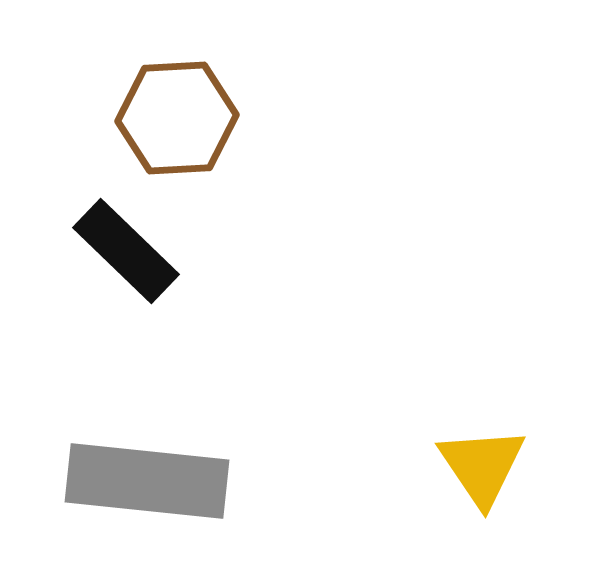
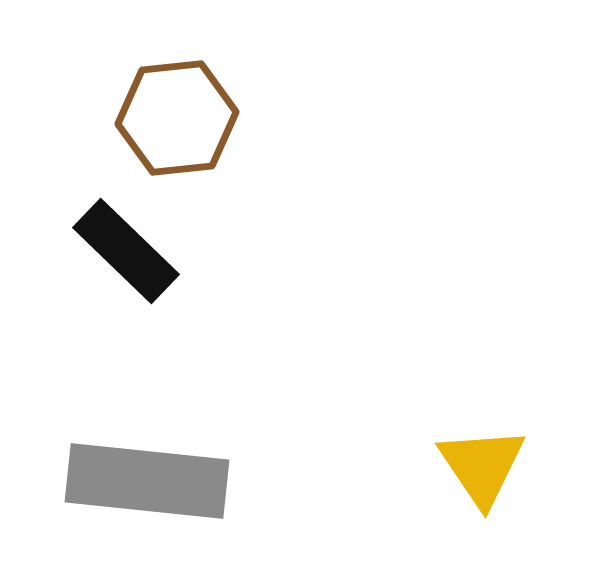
brown hexagon: rotated 3 degrees counterclockwise
